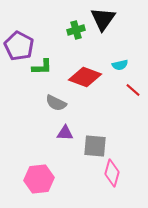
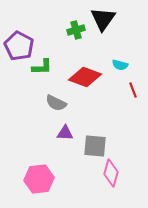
cyan semicircle: rotated 28 degrees clockwise
red line: rotated 28 degrees clockwise
pink diamond: moved 1 px left
